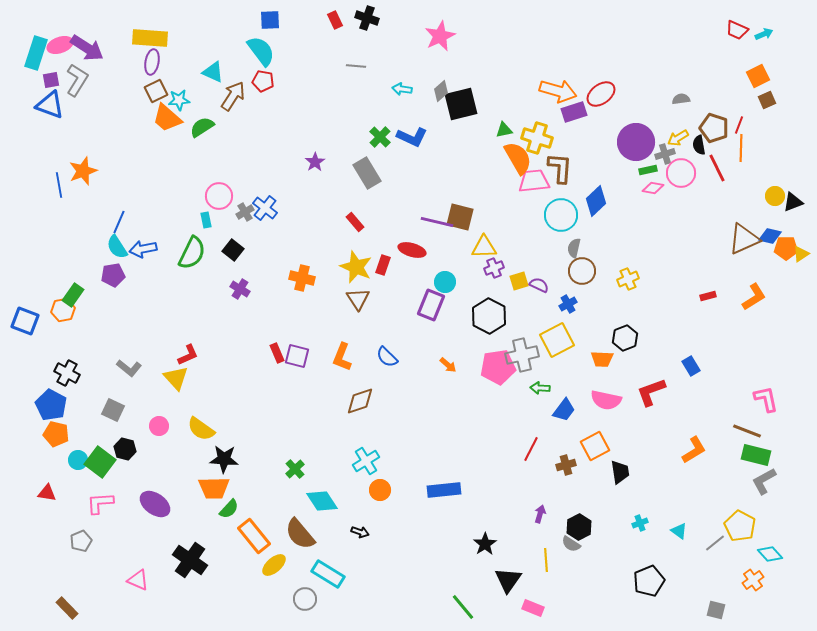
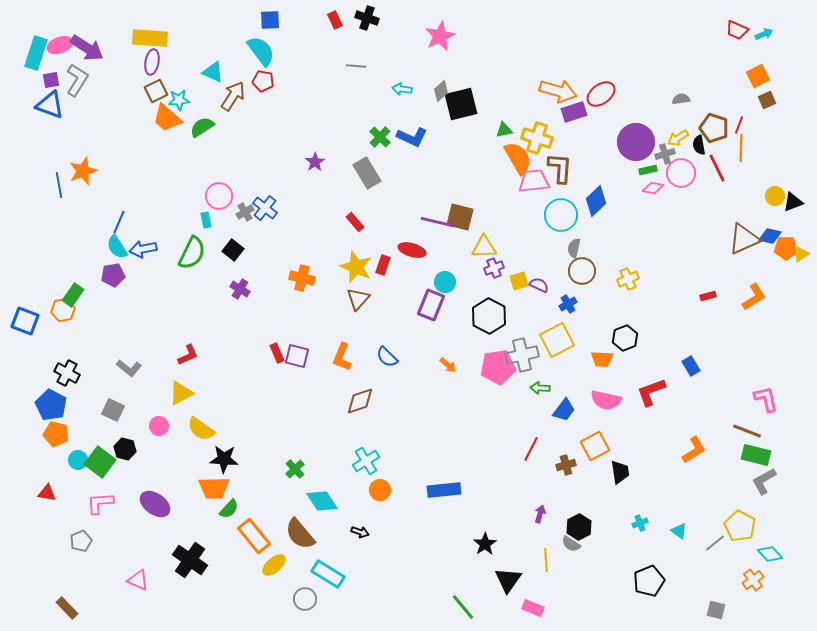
brown triangle at (358, 299): rotated 15 degrees clockwise
yellow triangle at (176, 378): moved 5 px right, 15 px down; rotated 44 degrees clockwise
